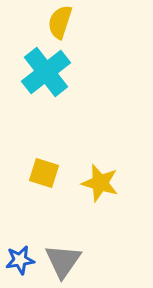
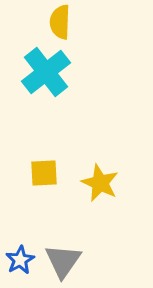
yellow semicircle: rotated 16 degrees counterclockwise
yellow square: rotated 20 degrees counterclockwise
yellow star: rotated 9 degrees clockwise
blue star: rotated 20 degrees counterclockwise
